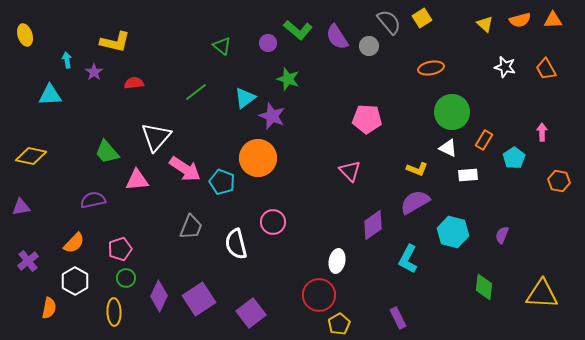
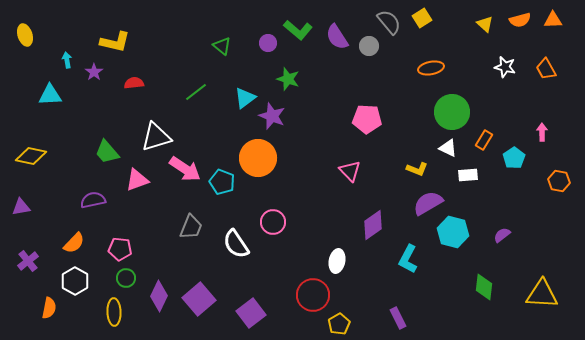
white triangle at (156, 137): rotated 32 degrees clockwise
pink triangle at (137, 180): rotated 15 degrees counterclockwise
purple semicircle at (415, 202): moved 13 px right, 1 px down
purple semicircle at (502, 235): rotated 30 degrees clockwise
white semicircle at (236, 244): rotated 20 degrees counterclockwise
pink pentagon at (120, 249): rotated 25 degrees clockwise
red circle at (319, 295): moved 6 px left
purple square at (199, 299): rotated 8 degrees counterclockwise
